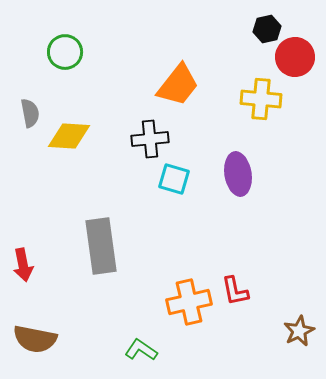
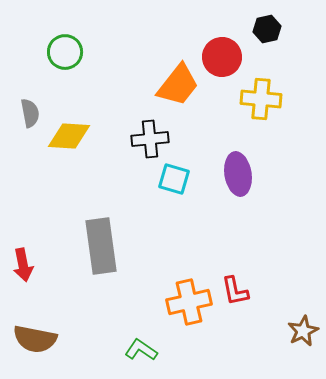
red circle: moved 73 px left
brown star: moved 4 px right
